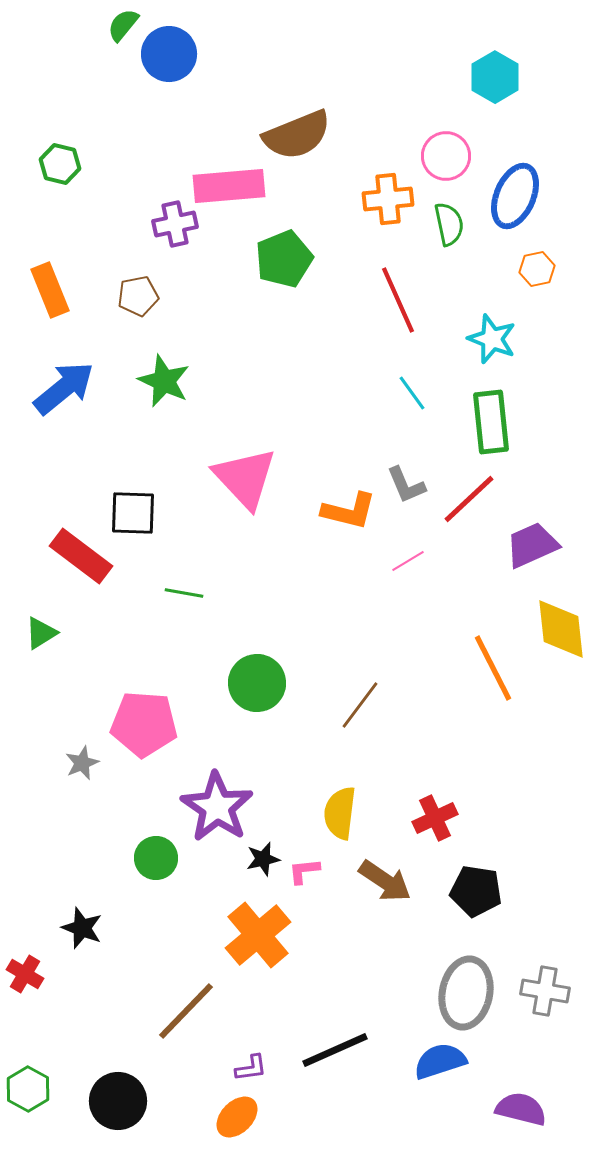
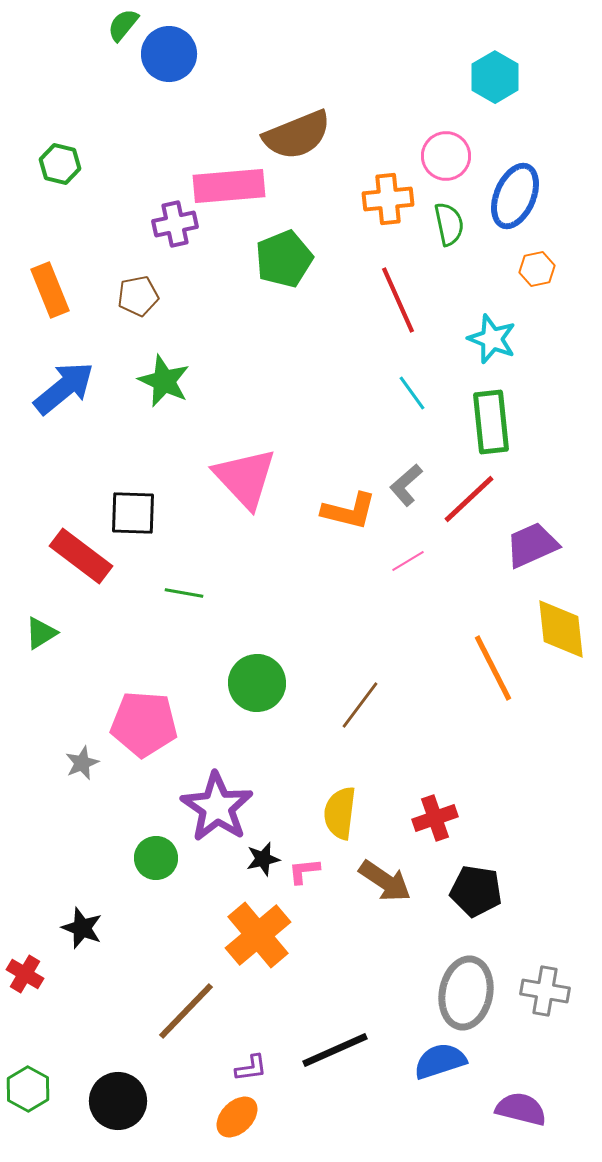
gray L-shape at (406, 485): rotated 72 degrees clockwise
red cross at (435, 818): rotated 6 degrees clockwise
